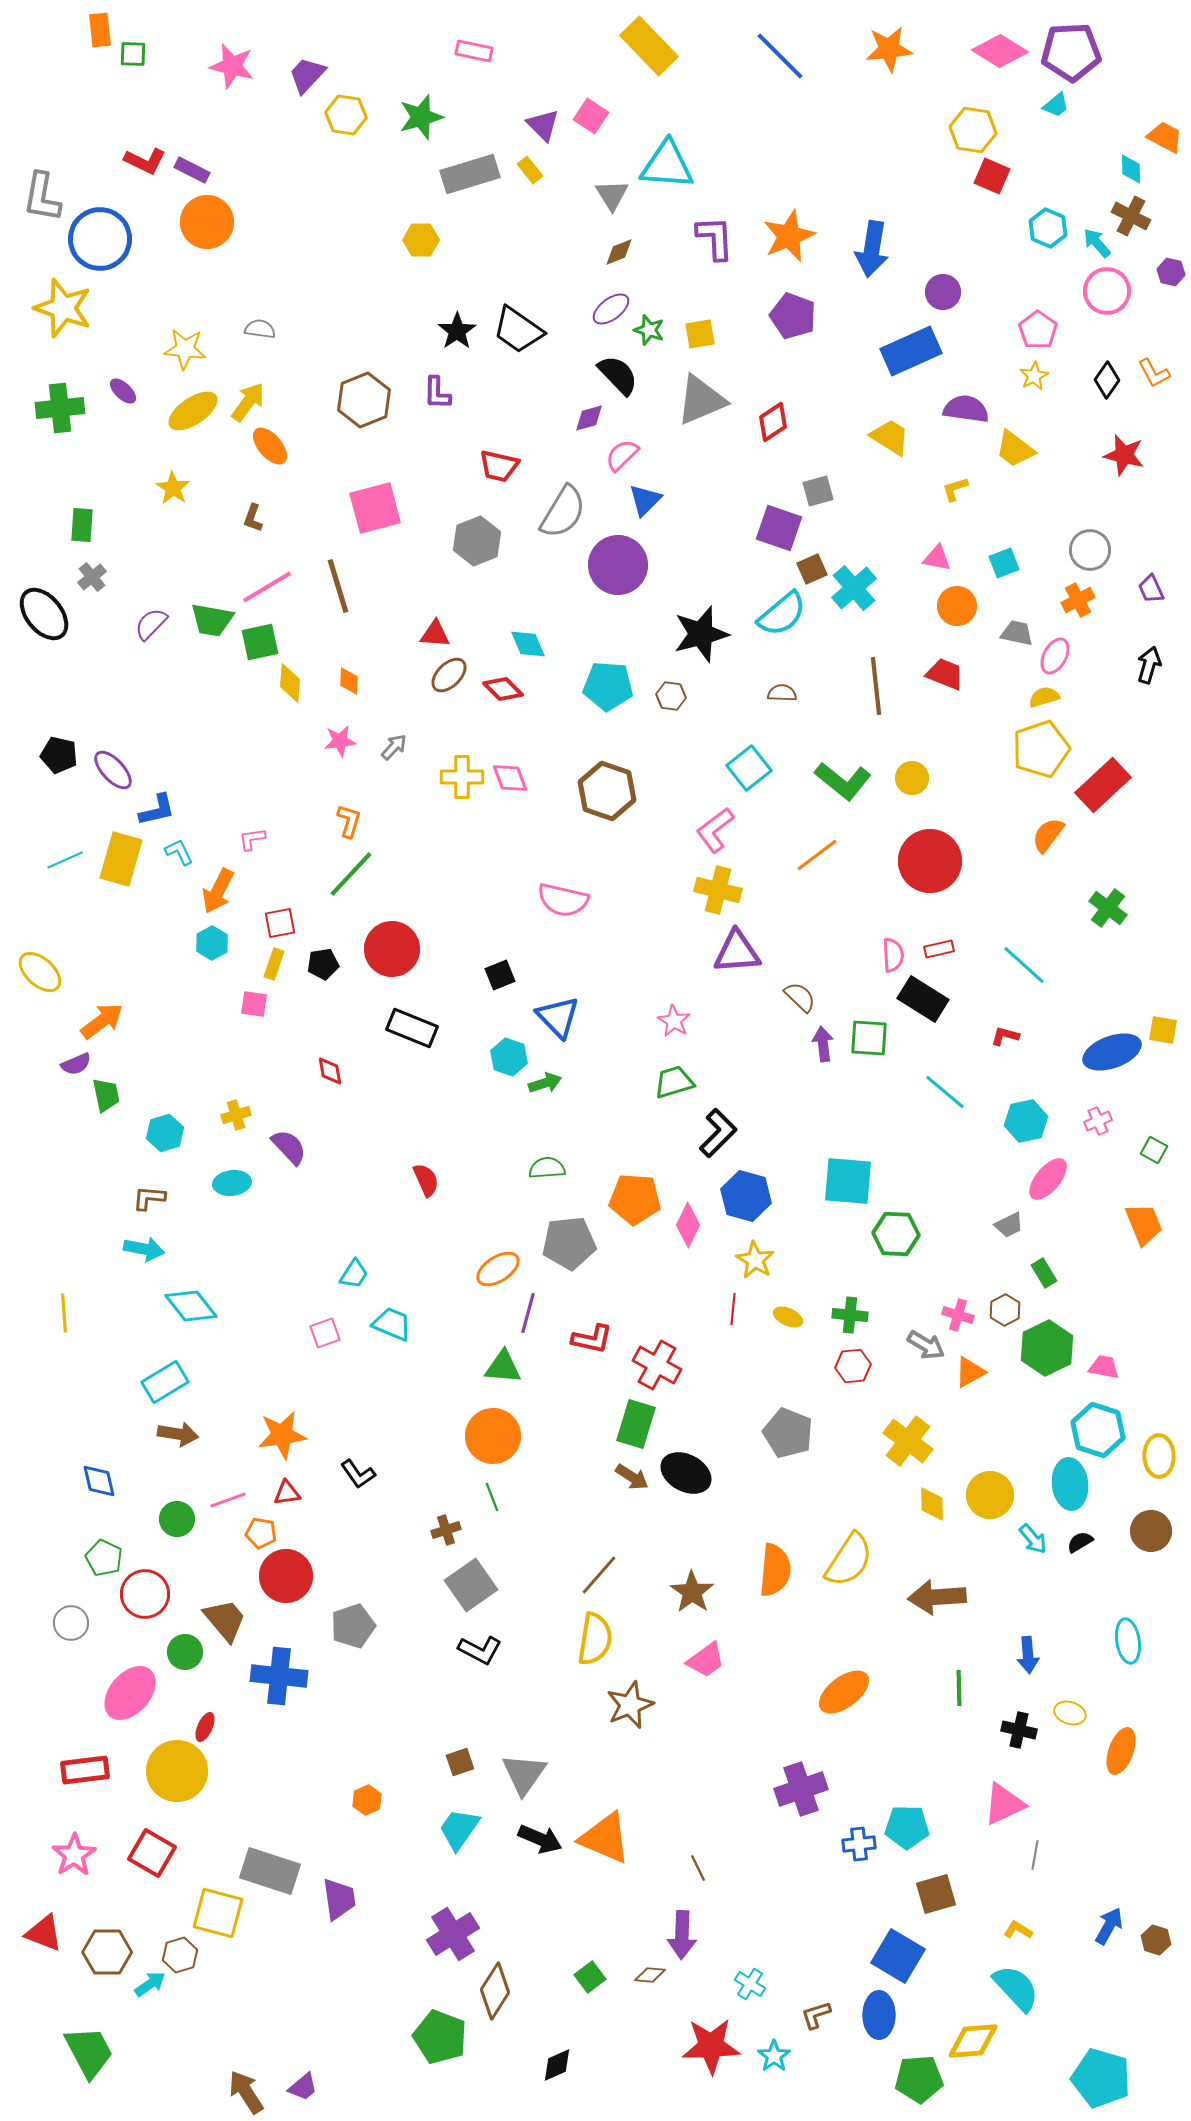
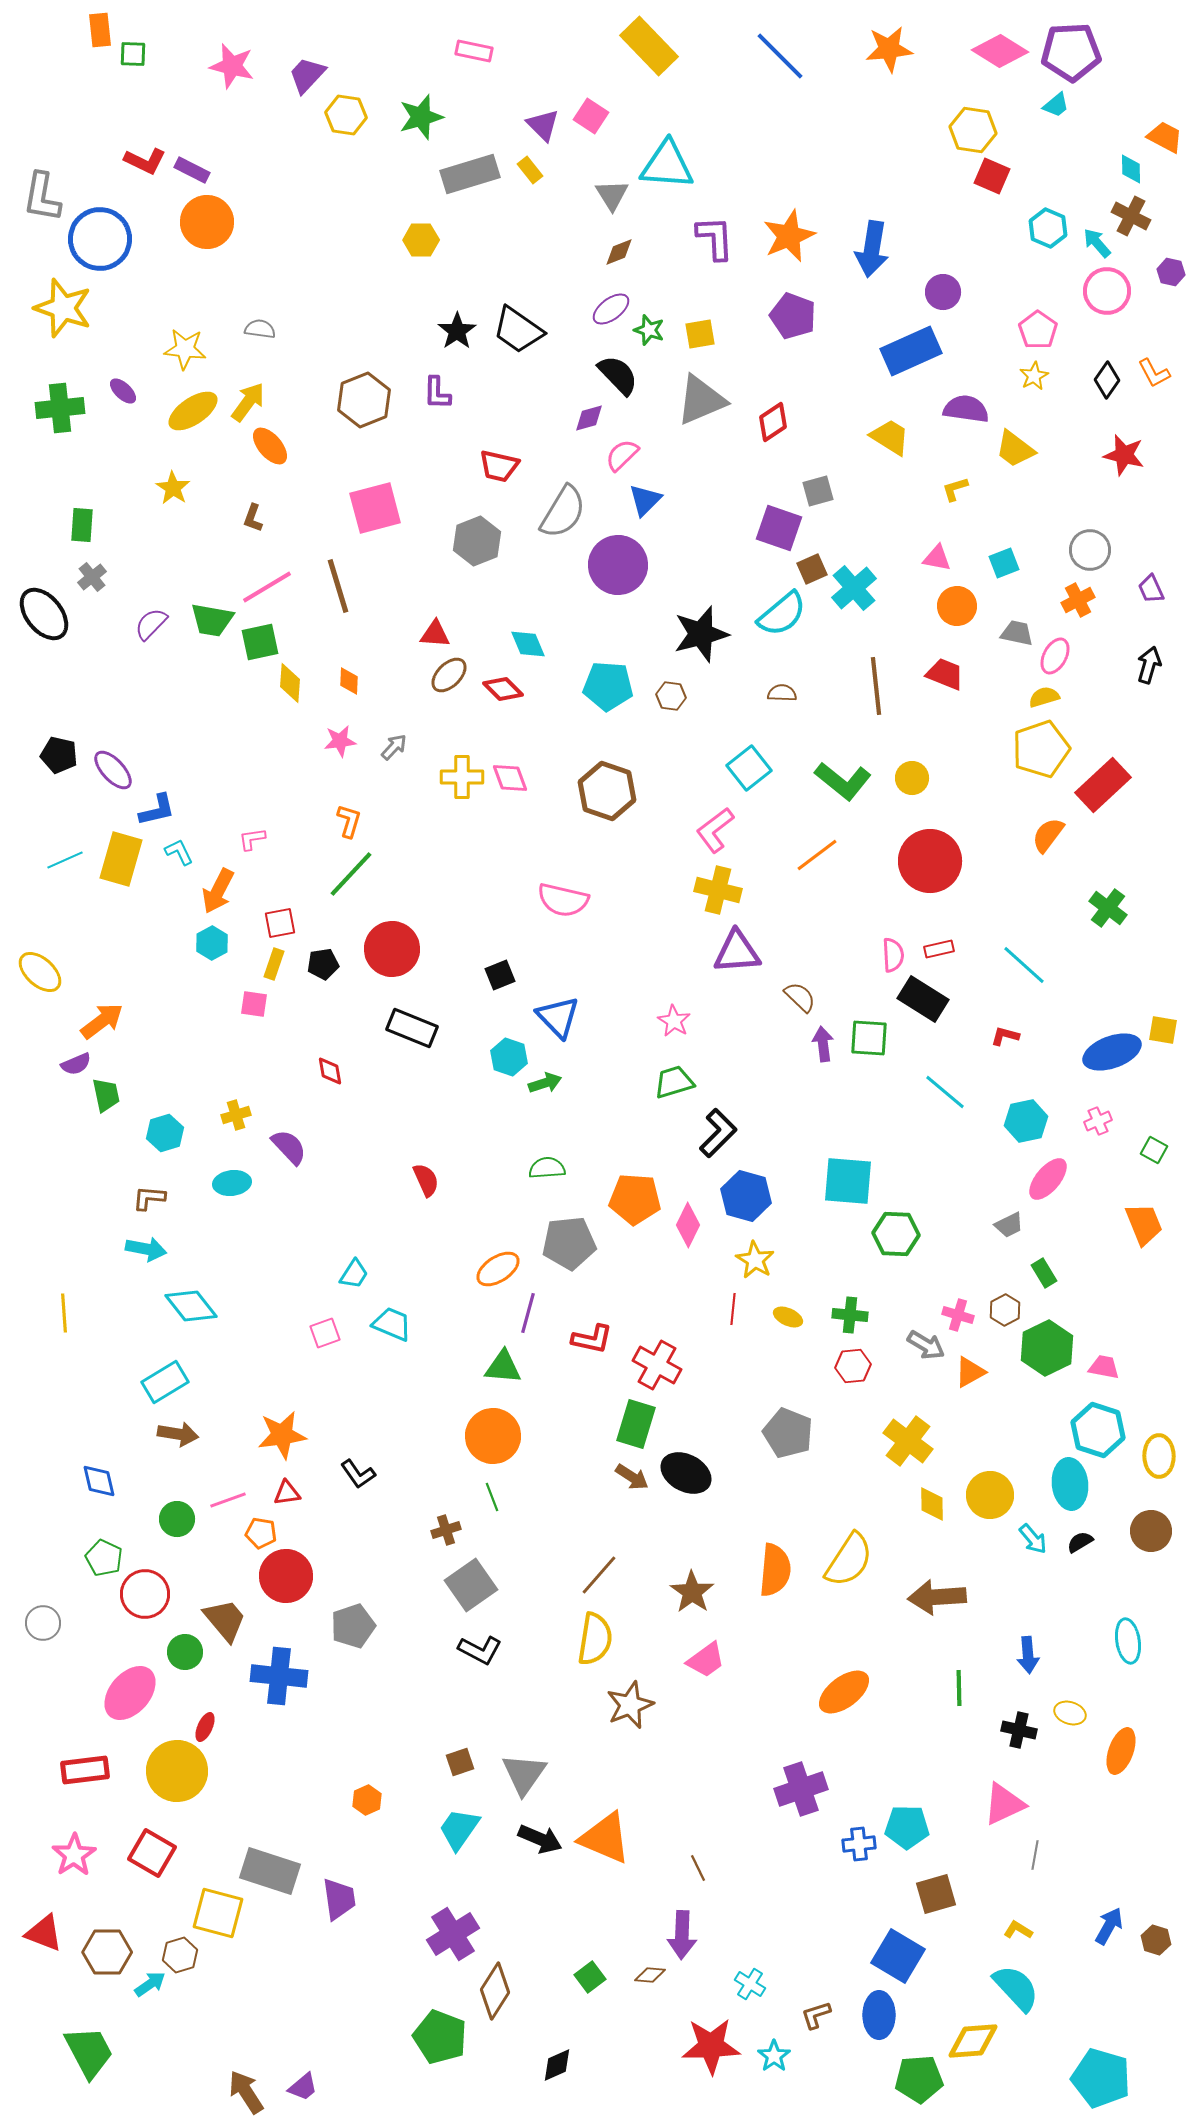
cyan arrow at (144, 1249): moved 2 px right
gray circle at (71, 1623): moved 28 px left
